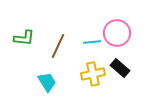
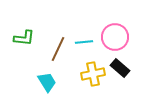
pink circle: moved 2 px left, 4 px down
cyan line: moved 8 px left
brown line: moved 3 px down
